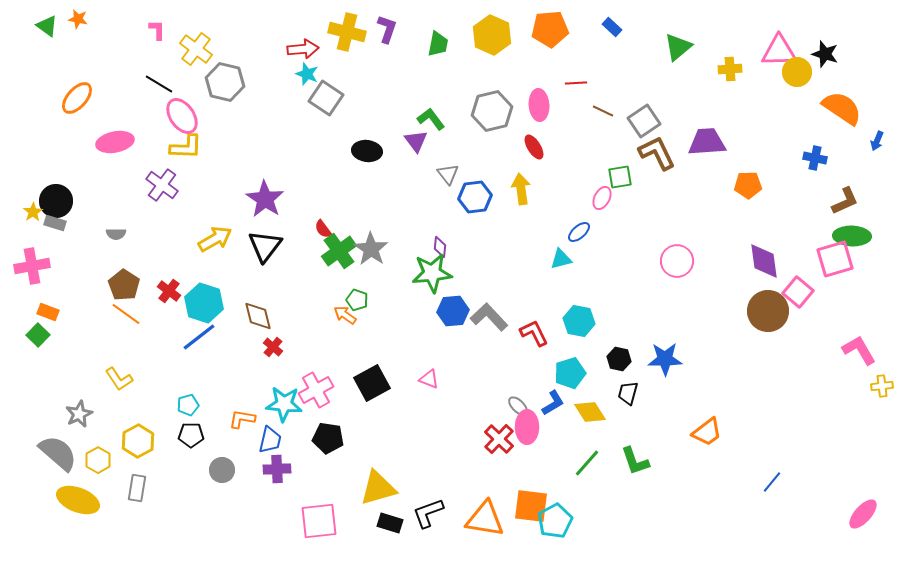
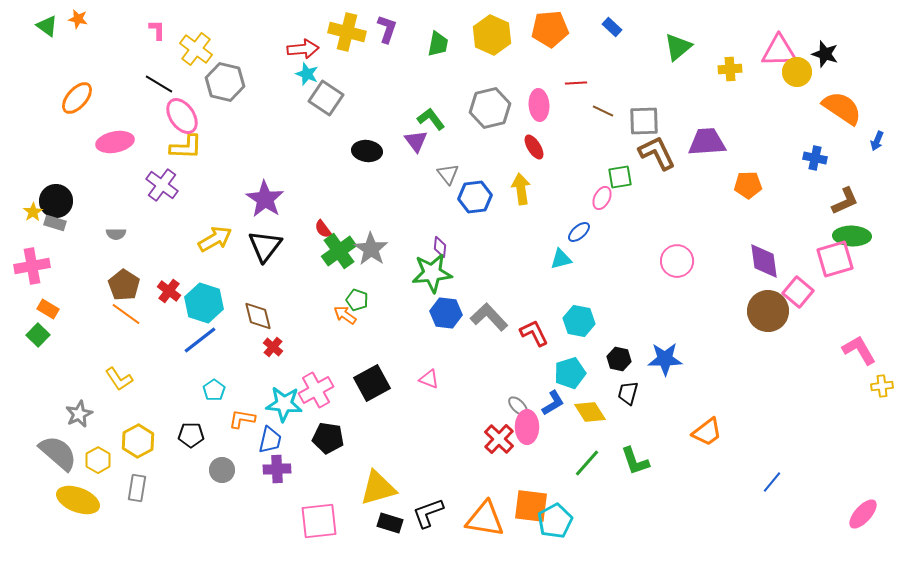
gray hexagon at (492, 111): moved 2 px left, 3 px up
gray square at (644, 121): rotated 32 degrees clockwise
blue hexagon at (453, 311): moved 7 px left, 2 px down; rotated 12 degrees clockwise
orange rectangle at (48, 312): moved 3 px up; rotated 10 degrees clockwise
blue line at (199, 337): moved 1 px right, 3 px down
cyan pentagon at (188, 405): moved 26 px right, 15 px up; rotated 20 degrees counterclockwise
